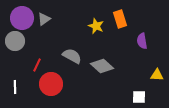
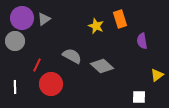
yellow triangle: rotated 40 degrees counterclockwise
